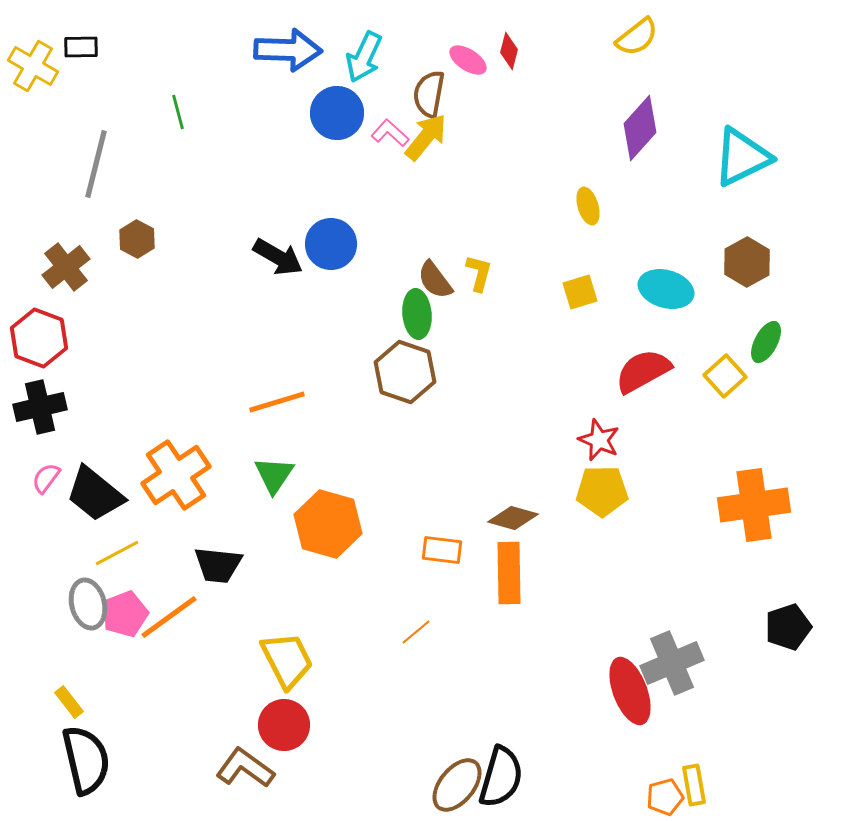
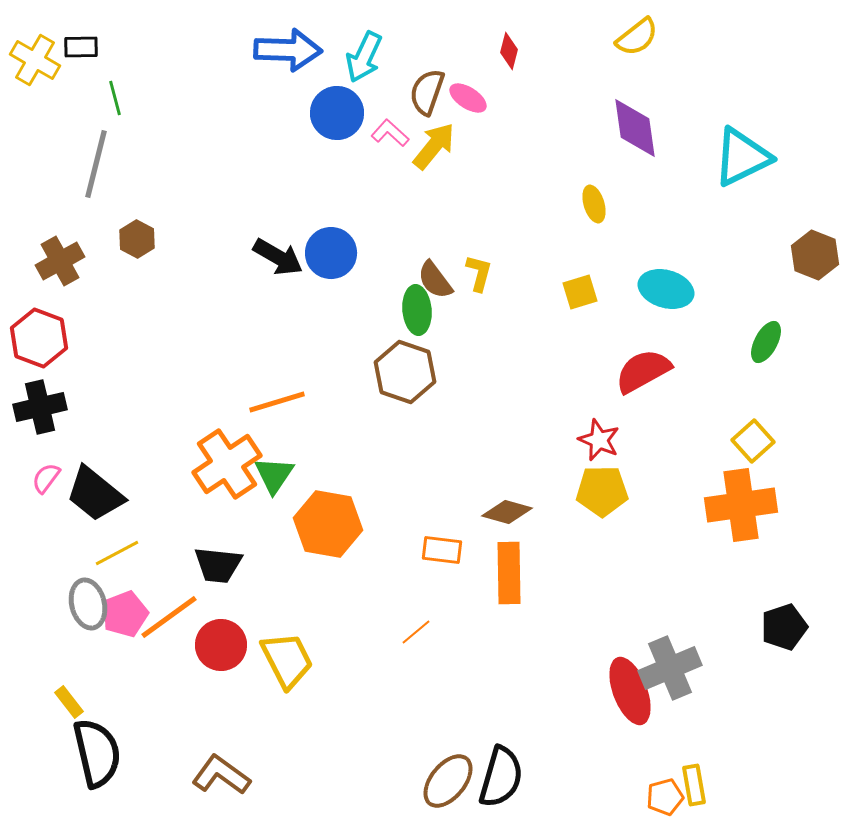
pink ellipse at (468, 60): moved 38 px down
yellow cross at (33, 66): moved 2 px right, 6 px up
brown semicircle at (429, 94): moved 2 px left, 2 px up; rotated 9 degrees clockwise
green line at (178, 112): moved 63 px left, 14 px up
purple diamond at (640, 128): moved 5 px left; rotated 50 degrees counterclockwise
yellow arrow at (426, 137): moved 8 px right, 9 px down
yellow ellipse at (588, 206): moved 6 px right, 2 px up
blue circle at (331, 244): moved 9 px down
brown hexagon at (747, 262): moved 68 px right, 7 px up; rotated 9 degrees counterclockwise
brown cross at (66, 267): moved 6 px left, 6 px up; rotated 9 degrees clockwise
green ellipse at (417, 314): moved 4 px up
yellow square at (725, 376): moved 28 px right, 65 px down
orange cross at (176, 475): moved 51 px right, 11 px up
orange cross at (754, 505): moved 13 px left
brown diamond at (513, 518): moved 6 px left, 6 px up
orange hexagon at (328, 524): rotated 6 degrees counterclockwise
black pentagon at (788, 627): moved 4 px left
gray cross at (672, 663): moved 2 px left, 5 px down
red circle at (284, 725): moved 63 px left, 80 px up
black semicircle at (86, 760): moved 11 px right, 7 px up
brown L-shape at (245, 768): moved 24 px left, 7 px down
brown ellipse at (457, 785): moved 9 px left, 4 px up
